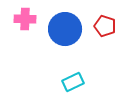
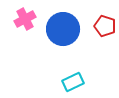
pink cross: rotated 30 degrees counterclockwise
blue circle: moved 2 px left
